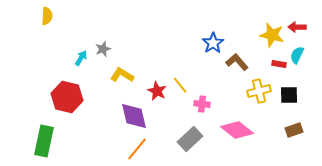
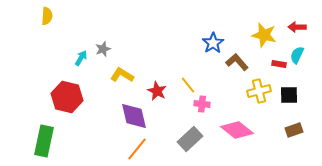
yellow star: moved 8 px left
yellow line: moved 8 px right
